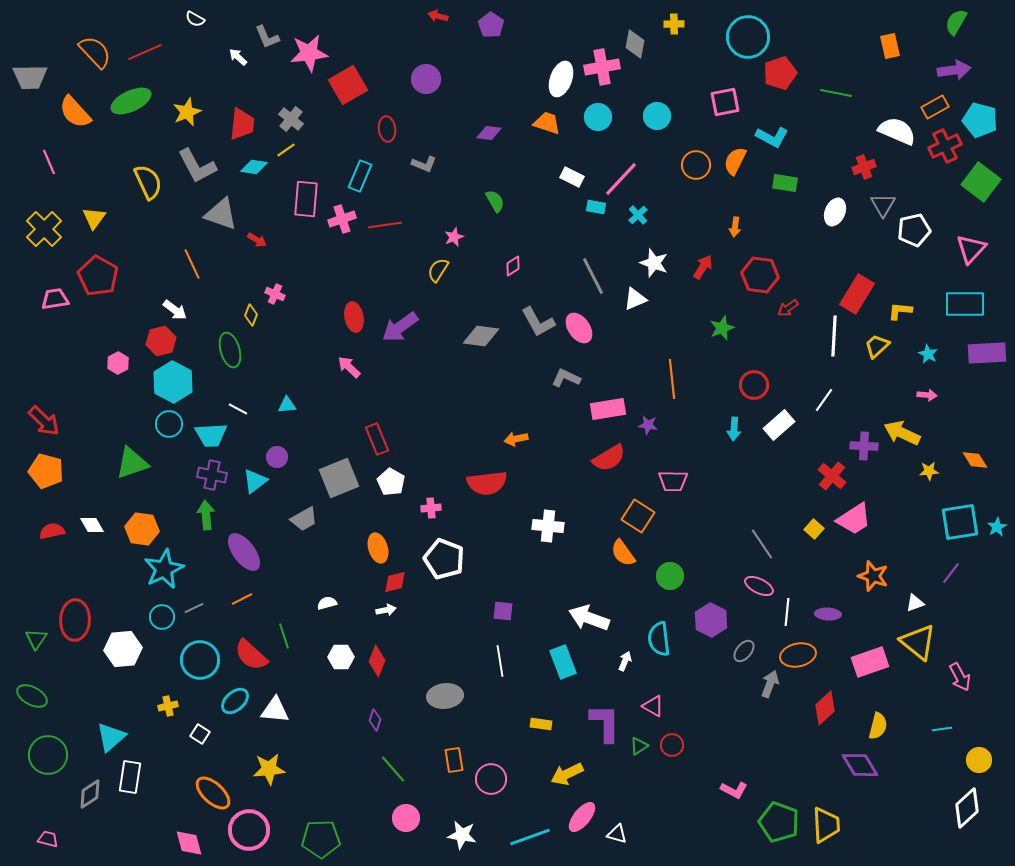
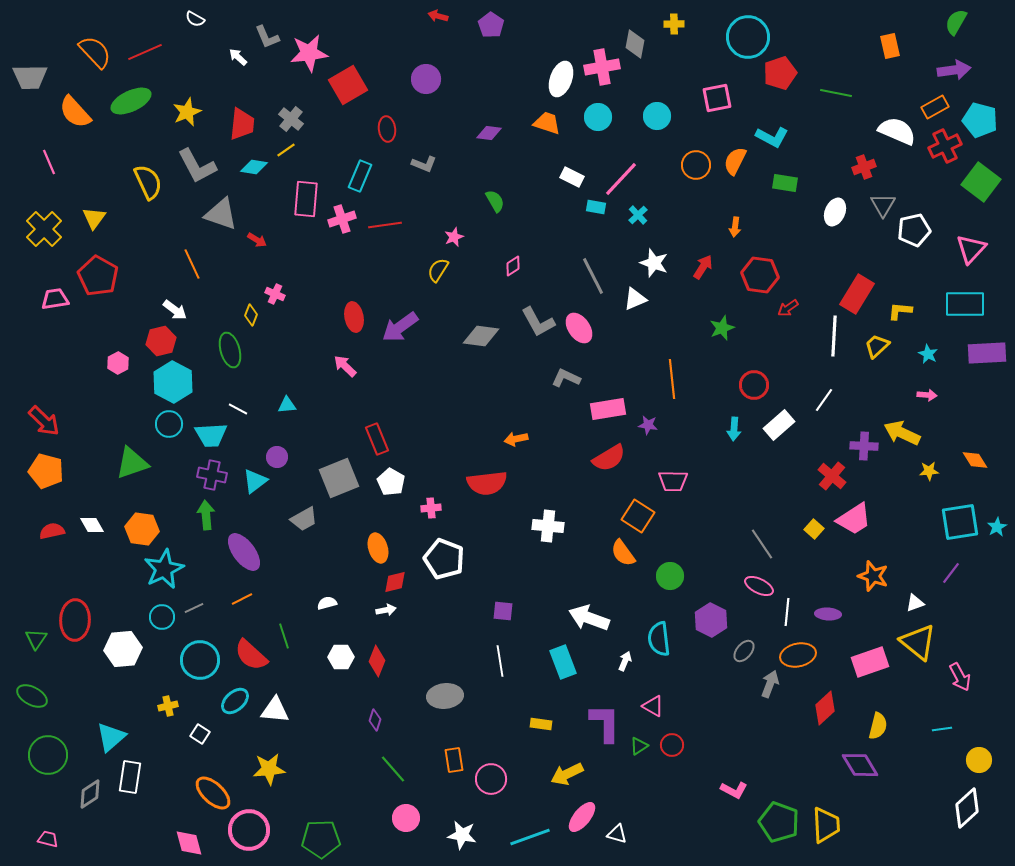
pink square at (725, 102): moved 8 px left, 4 px up
pink arrow at (349, 367): moved 4 px left, 1 px up
